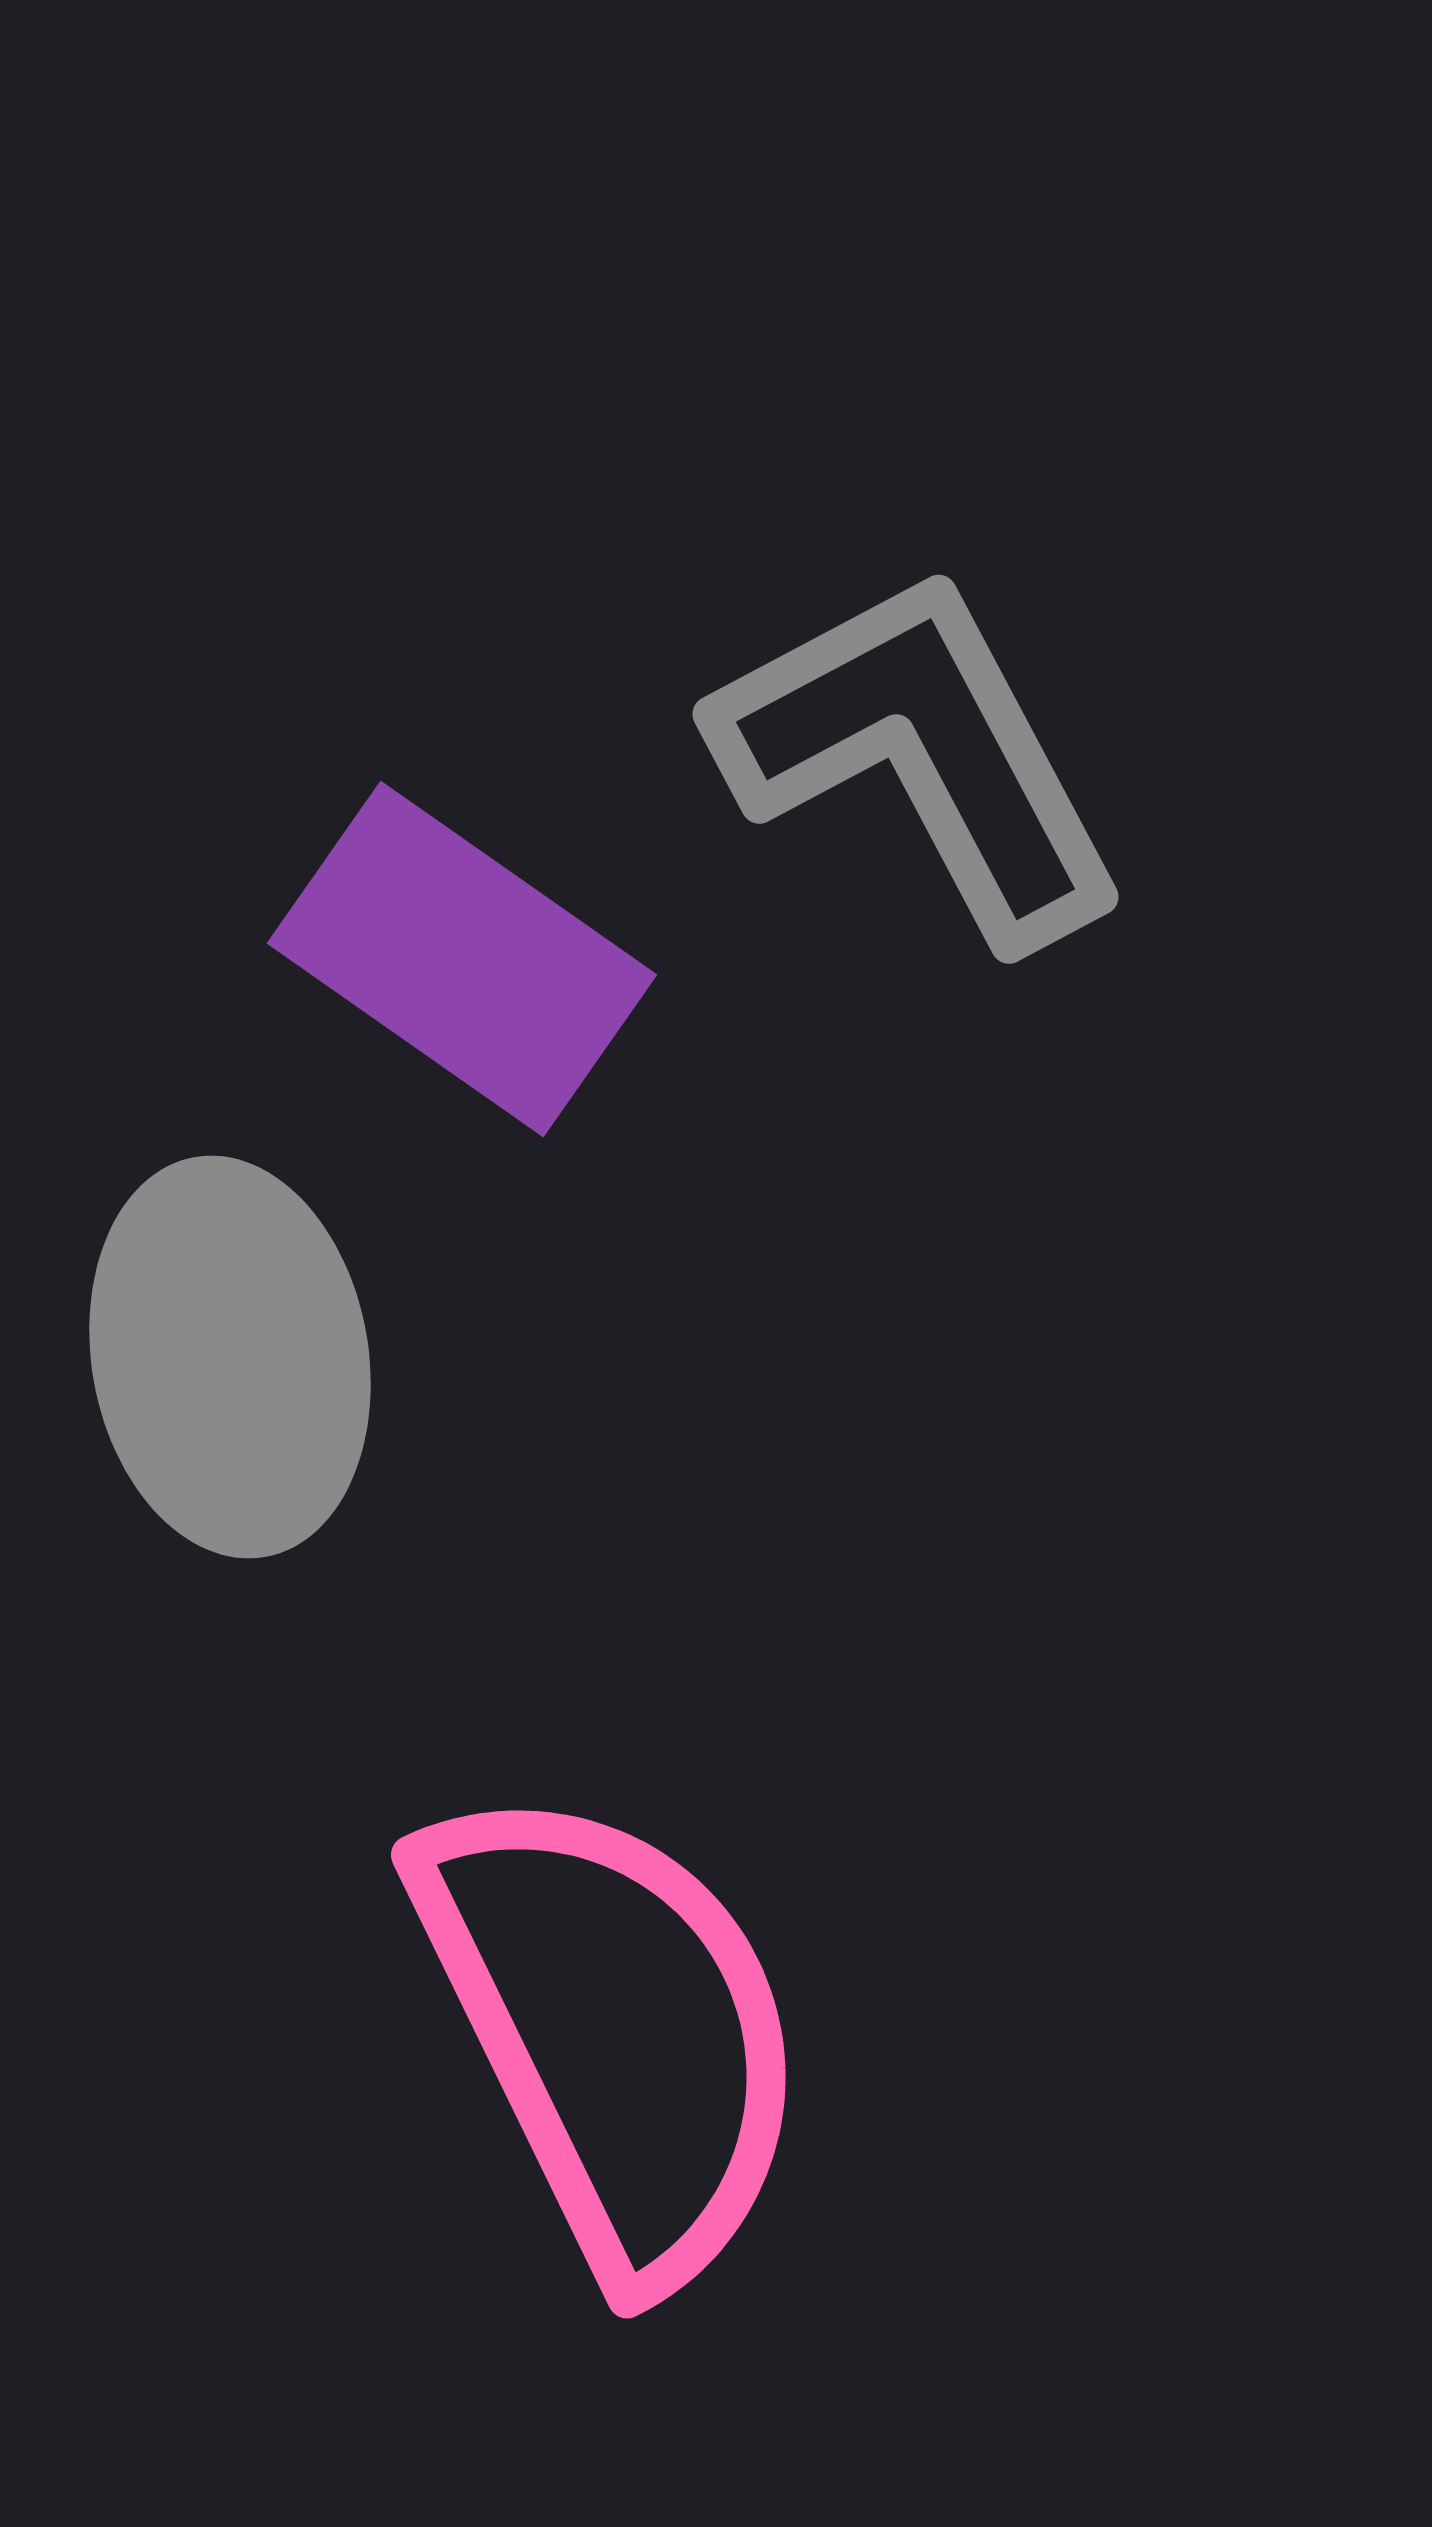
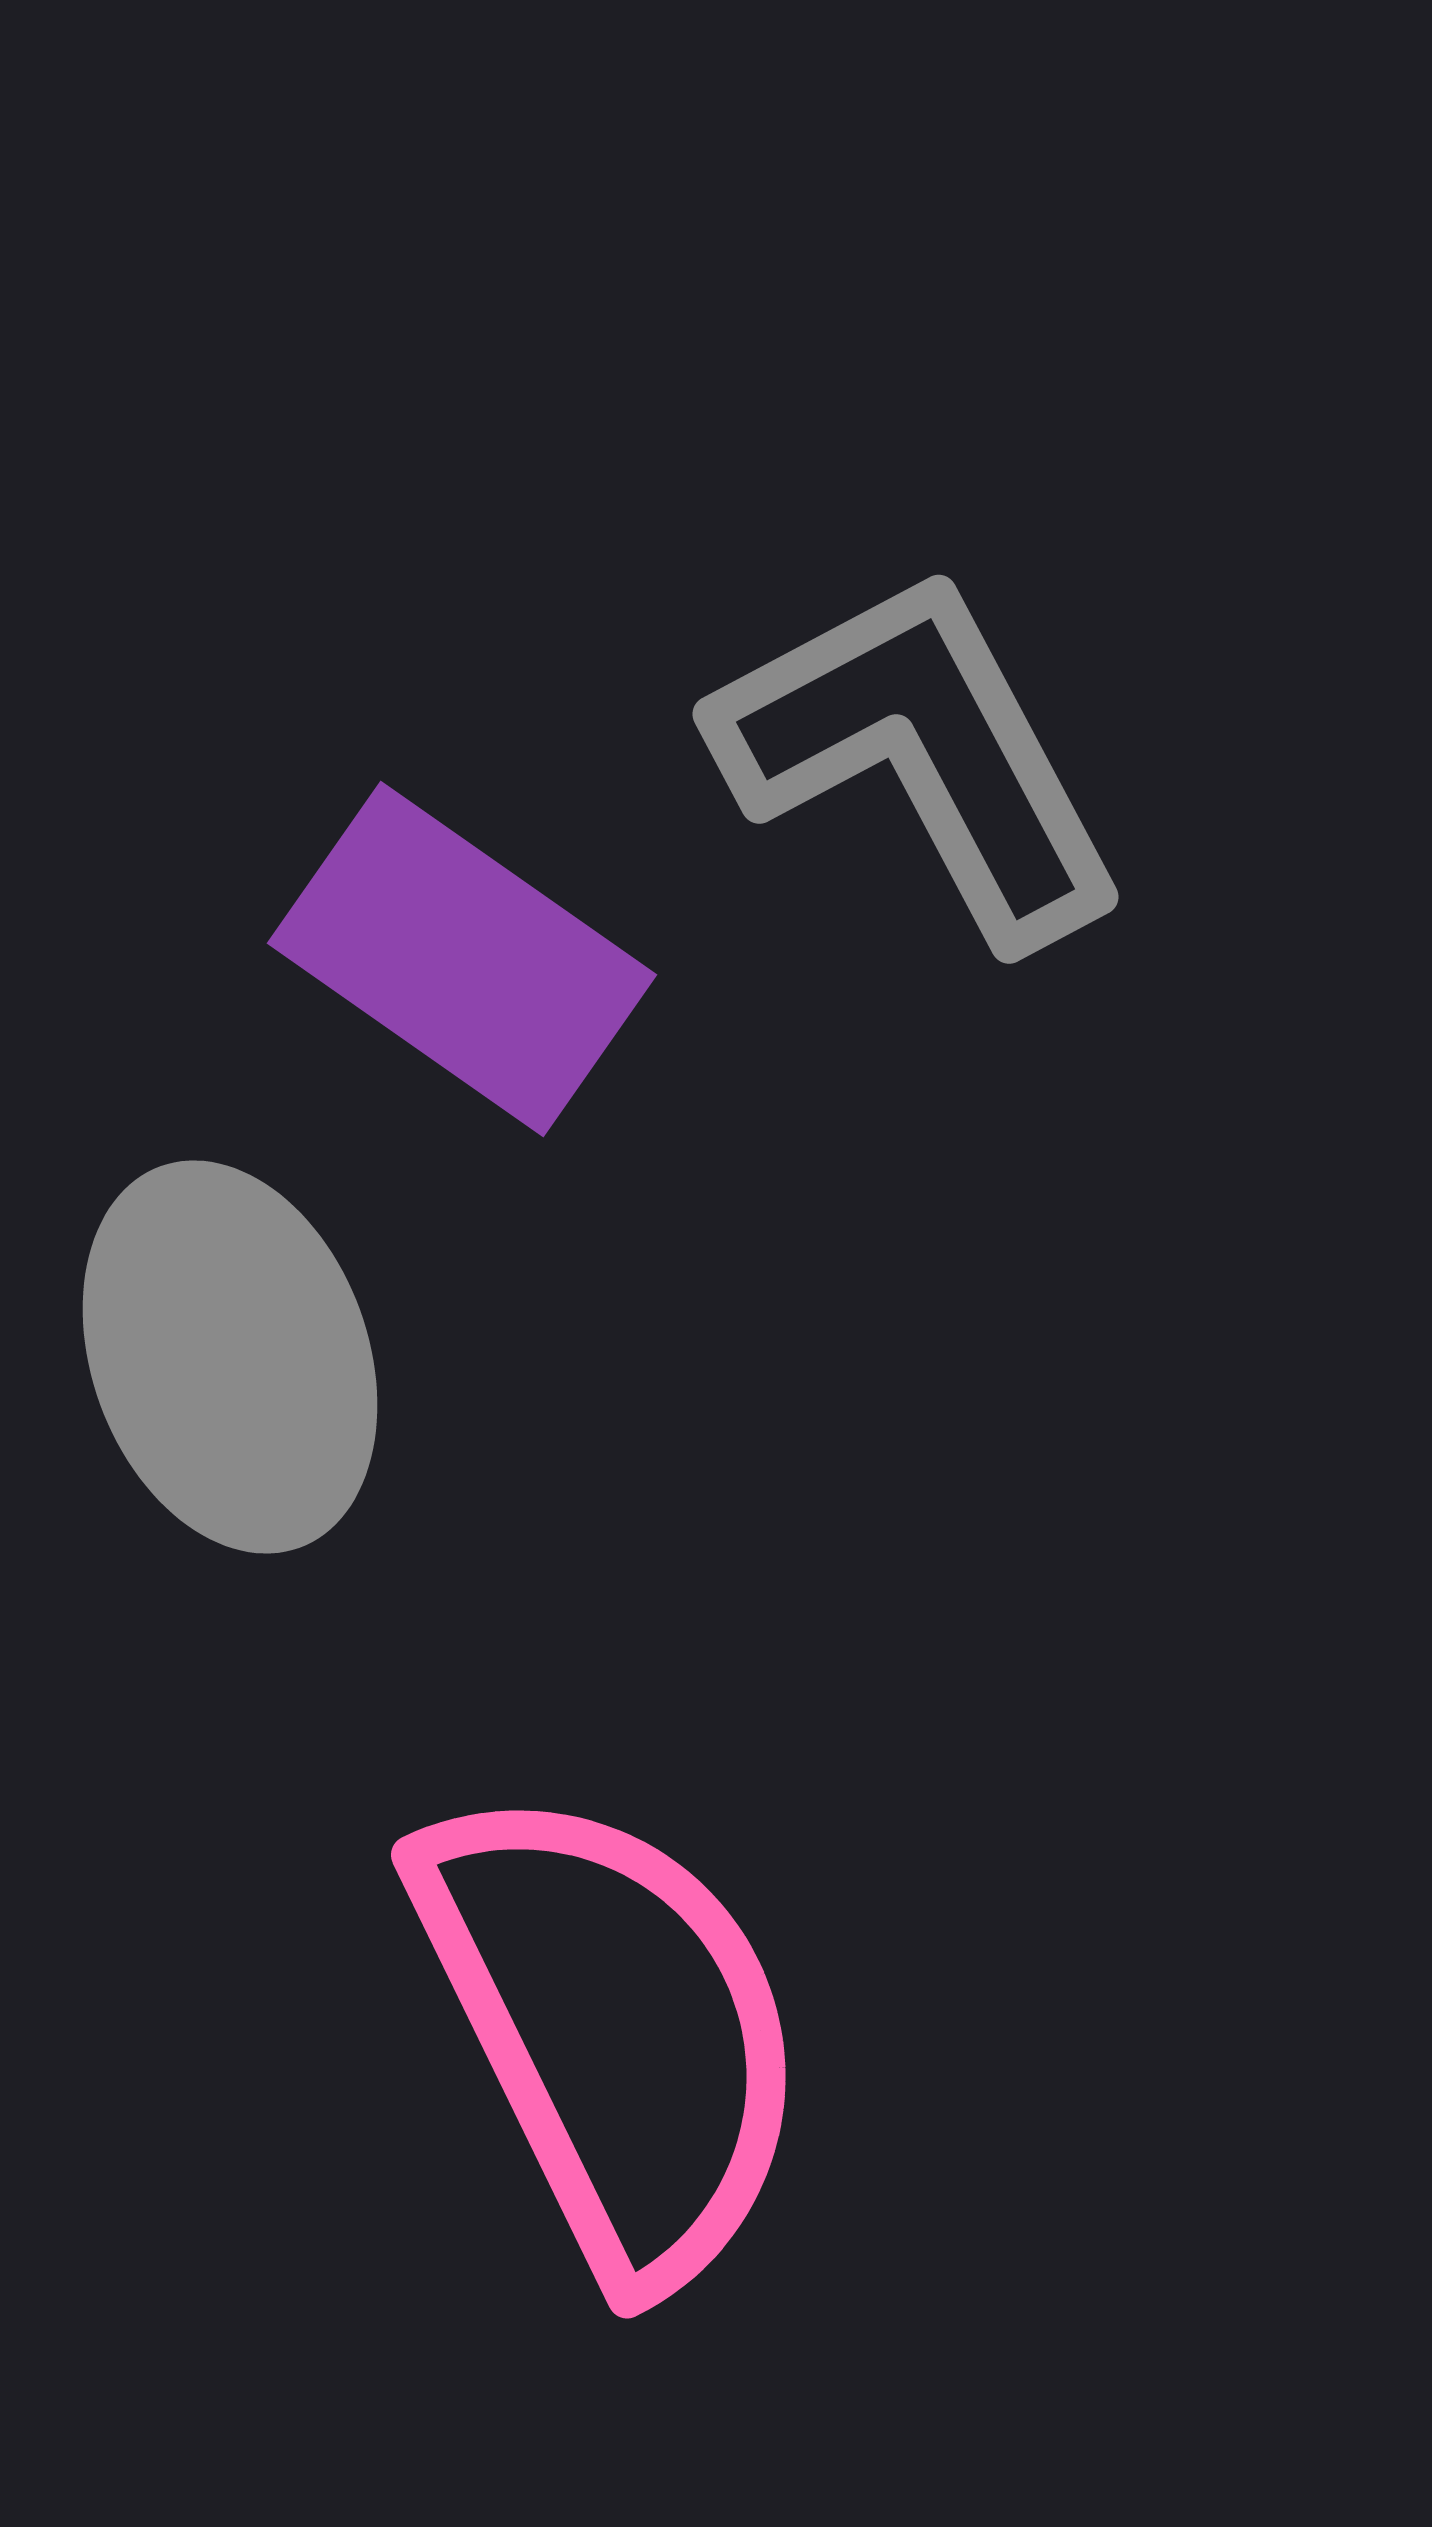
gray ellipse: rotated 10 degrees counterclockwise
